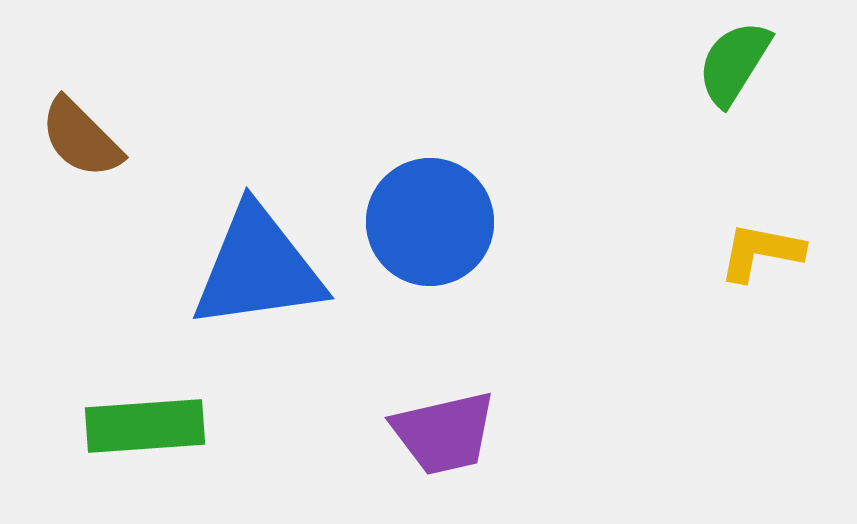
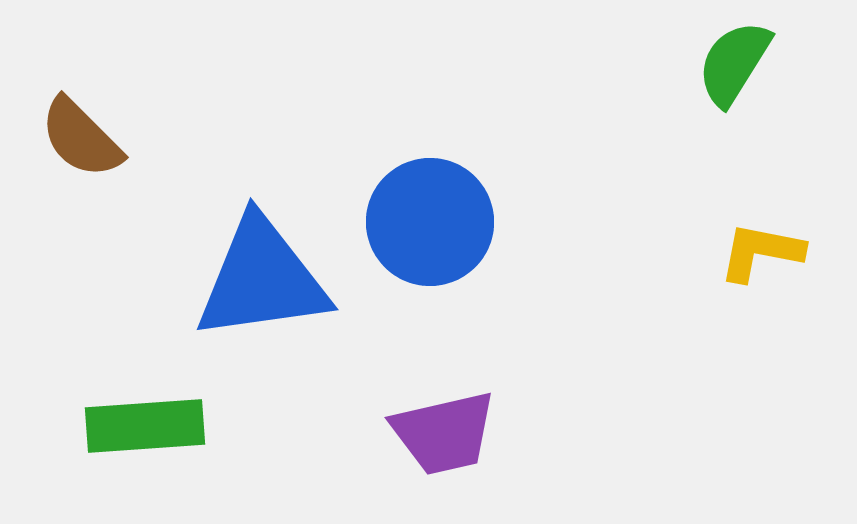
blue triangle: moved 4 px right, 11 px down
